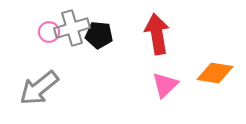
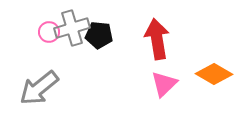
red arrow: moved 5 px down
orange diamond: moved 1 px left, 1 px down; rotated 21 degrees clockwise
pink triangle: moved 1 px left, 1 px up
